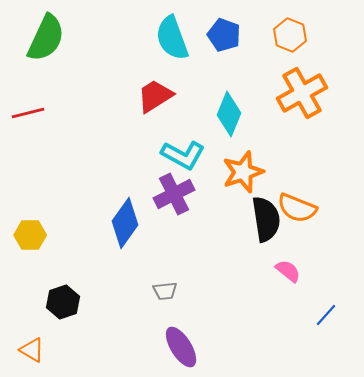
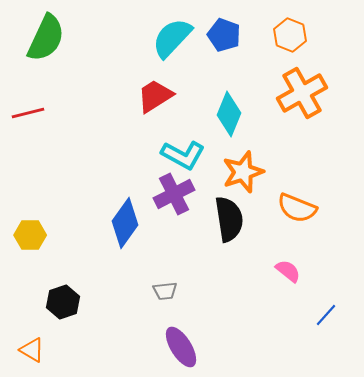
cyan semicircle: rotated 63 degrees clockwise
black semicircle: moved 37 px left
